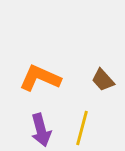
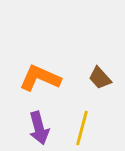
brown trapezoid: moved 3 px left, 2 px up
purple arrow: moved 2 px left, 2 px up
